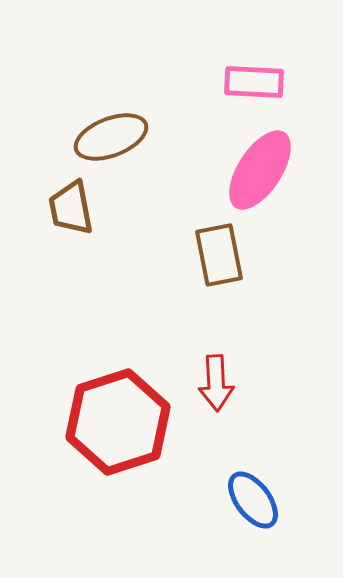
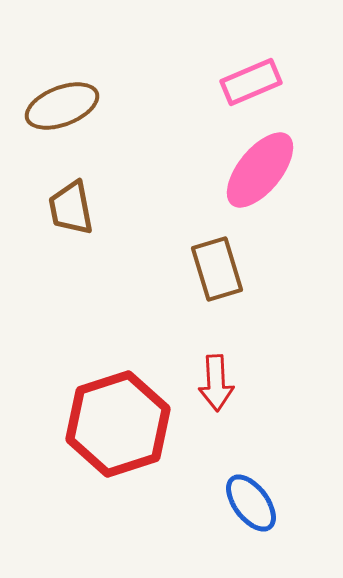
pink rectangle: moved 3 px left; rotated 26 degrees counterclockwise
brown ellipse: moved 49 px left, 31 px up
pink ellipse: rotated 6 degrees clockwise
brown rectangle: moved 2 px left, 14 px down; rotated 6 degrees counterclockwise
red hexagon: moved 2 px down
blue ellipse: moved 2 px left, 3 px down
